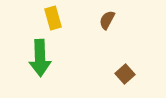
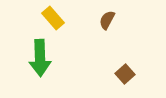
yellow rectangle: rotated 25 degrees counterclockwise
